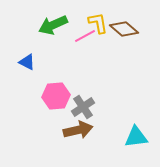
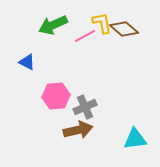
yellow L-shape: moved 4 px right
gray cross: moved 2 px right; rotated 10 degrees clockwise
cyan triangle: moved 1 px left, 2 px down
